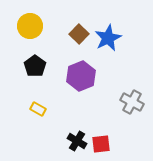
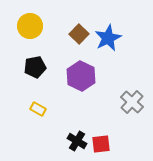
black pentagon: moved 1 px down; rotated 25 degrees clockwise
purple hexagon: rotated 12 degrees counterclockwise
gray cross: rotated 15 degrees clockwise
